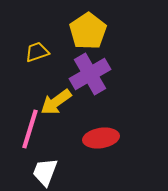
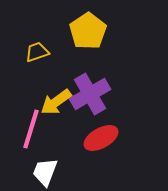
purple cross: moved 20 px down
pink line: moved 1 px right
red ellipse: rotated 20 degrees counterclockwise
